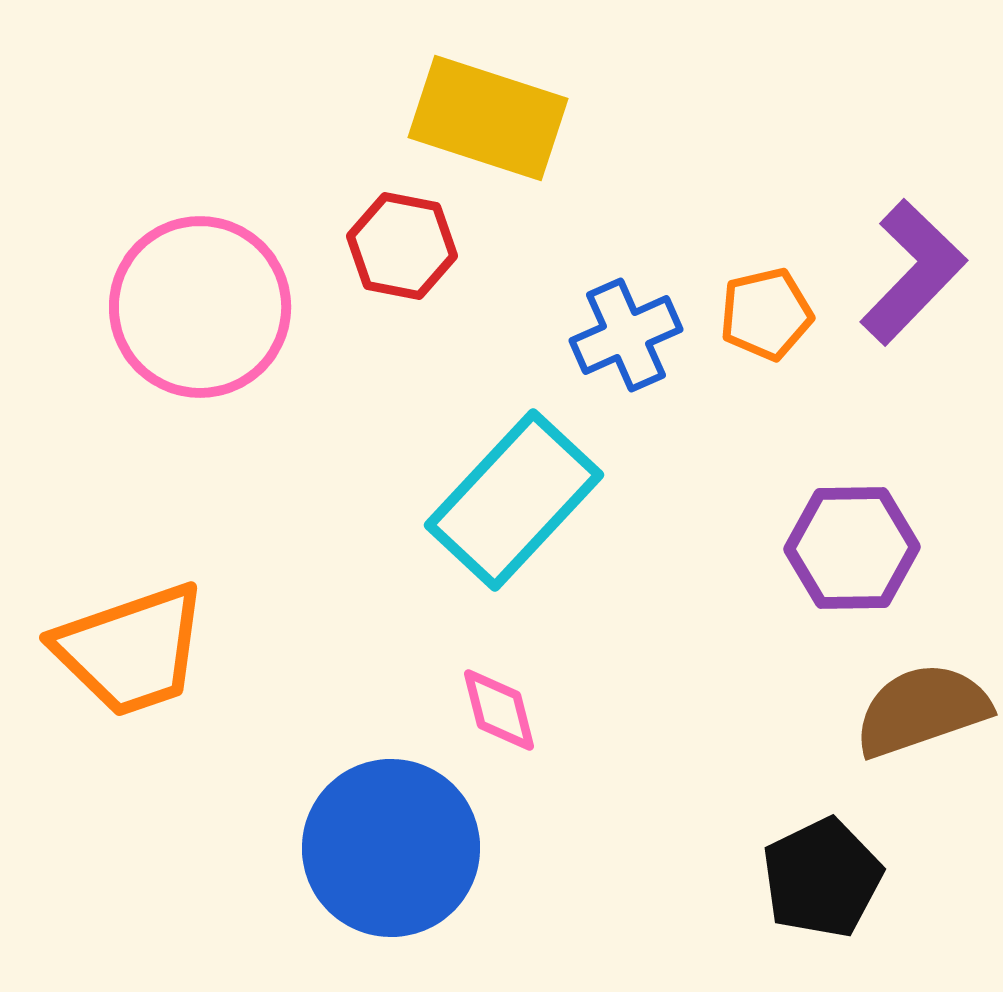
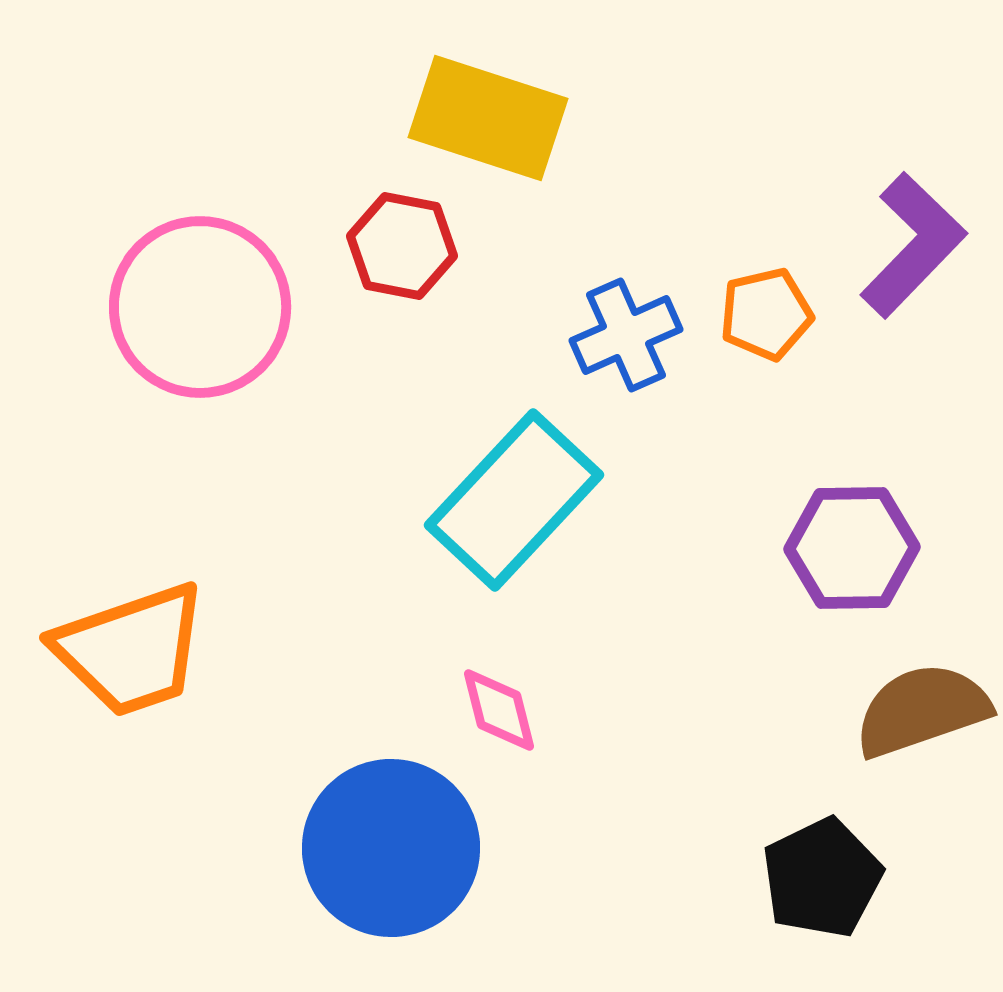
purple L-shape: moved 27 px up
